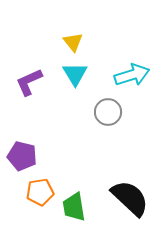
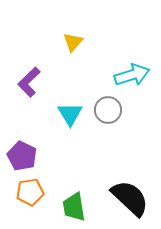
yellow triangle: rotated 20 degrees clockwise
cyan triangle: moved 5 px left, 40 px down
purple L-shape: rotated 20 degrees counterclockwise
gray circle: moved 2 px up
purple pentagon: rotated 12 degrees clockwise
orange pentagon: moved 10 px left
